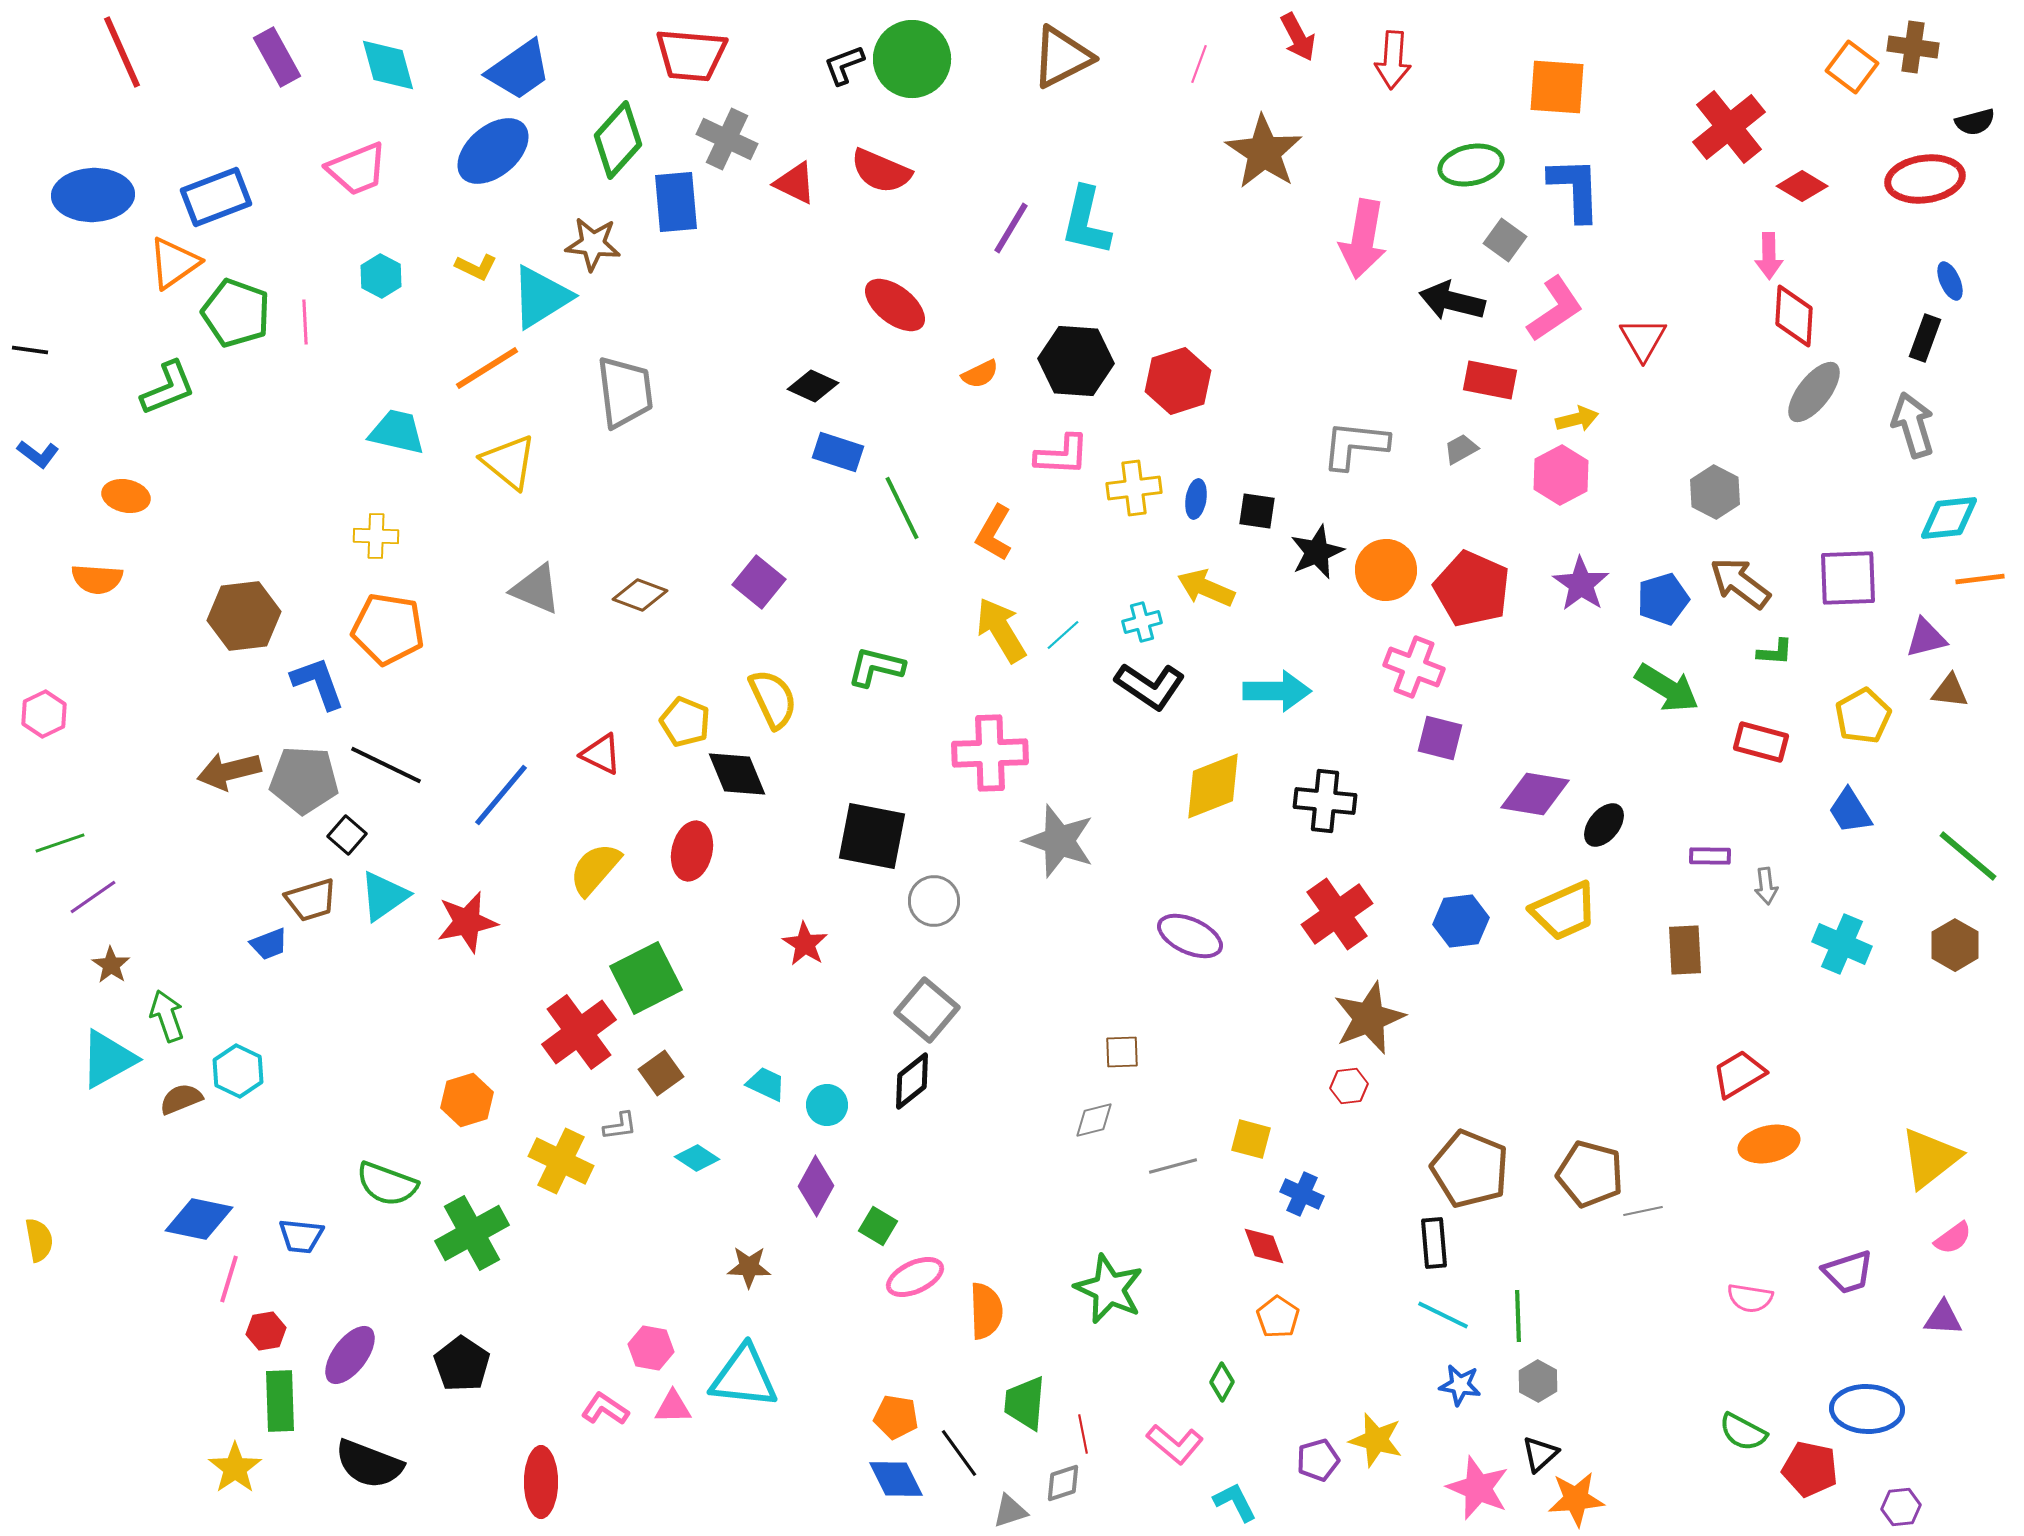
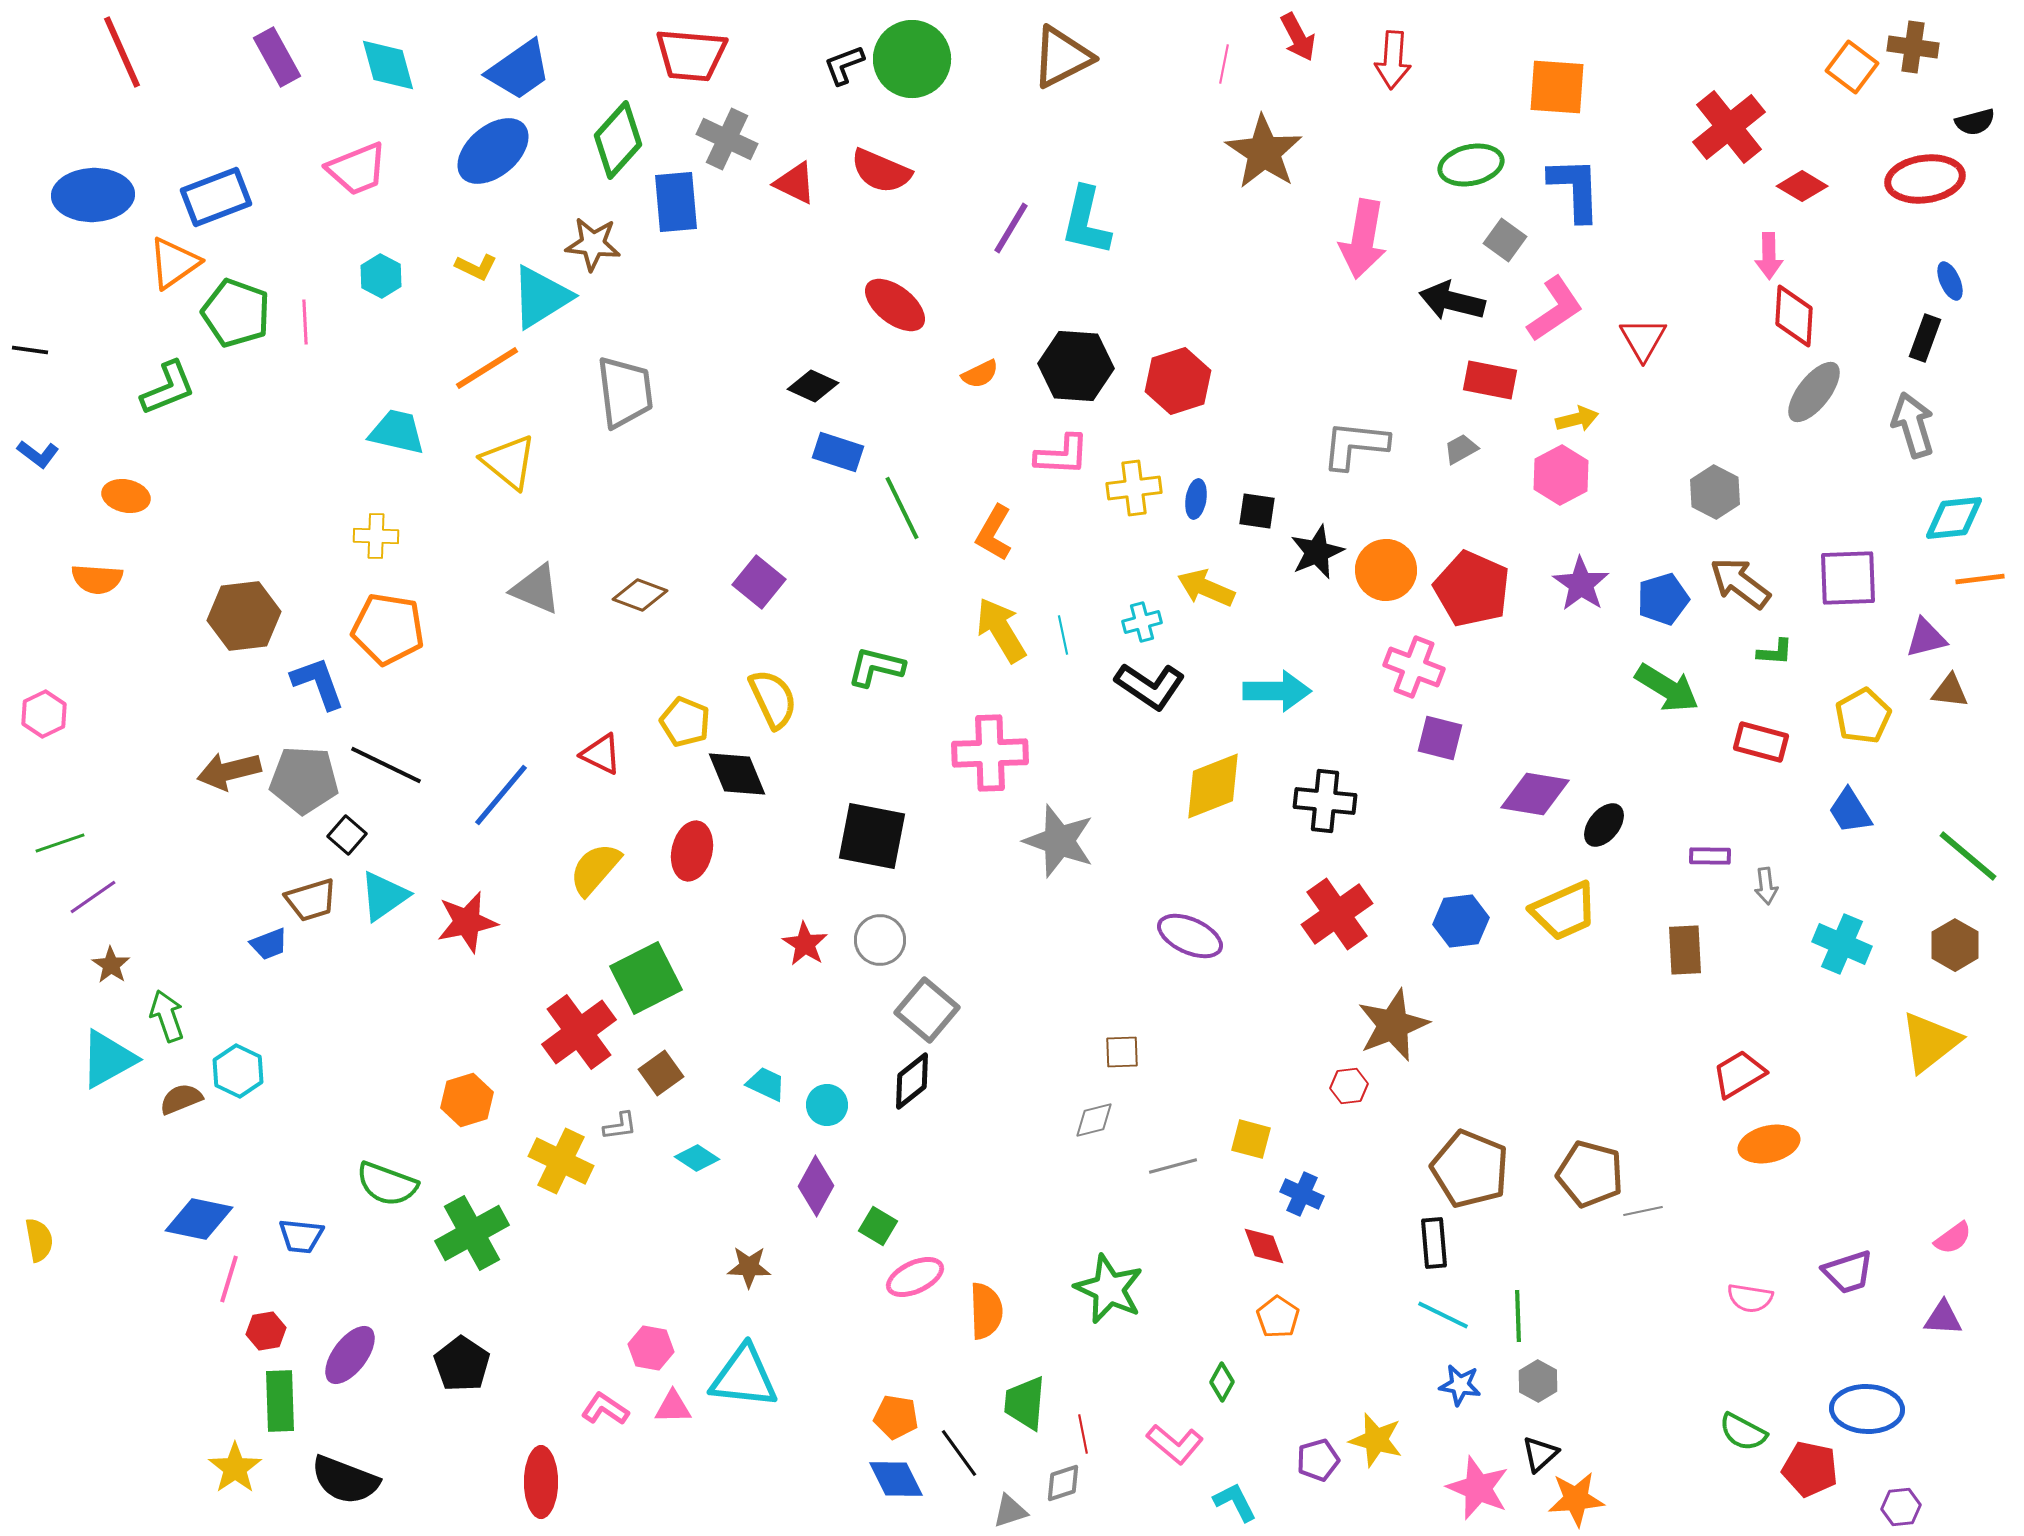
pink line at (1199, 64): moved 25 px right; rotated 9 degrees counterclockwise
black hexagon at (1076, 361): moved 5 px down
cyan diamond at (1949, 518): moved 5 px right
cyan line at (1063, 635): rotated 60 degrees counterclockwise
gray circle at (934, 901): moved 54 px left, 39 px down
brown star at (1369, 1018): moved 24 px right, 7 px down
yellow triangle at (1930, 1158): moved 116 px up
black semicircle at (369, 1464): moved 24 px left, 16 px down
